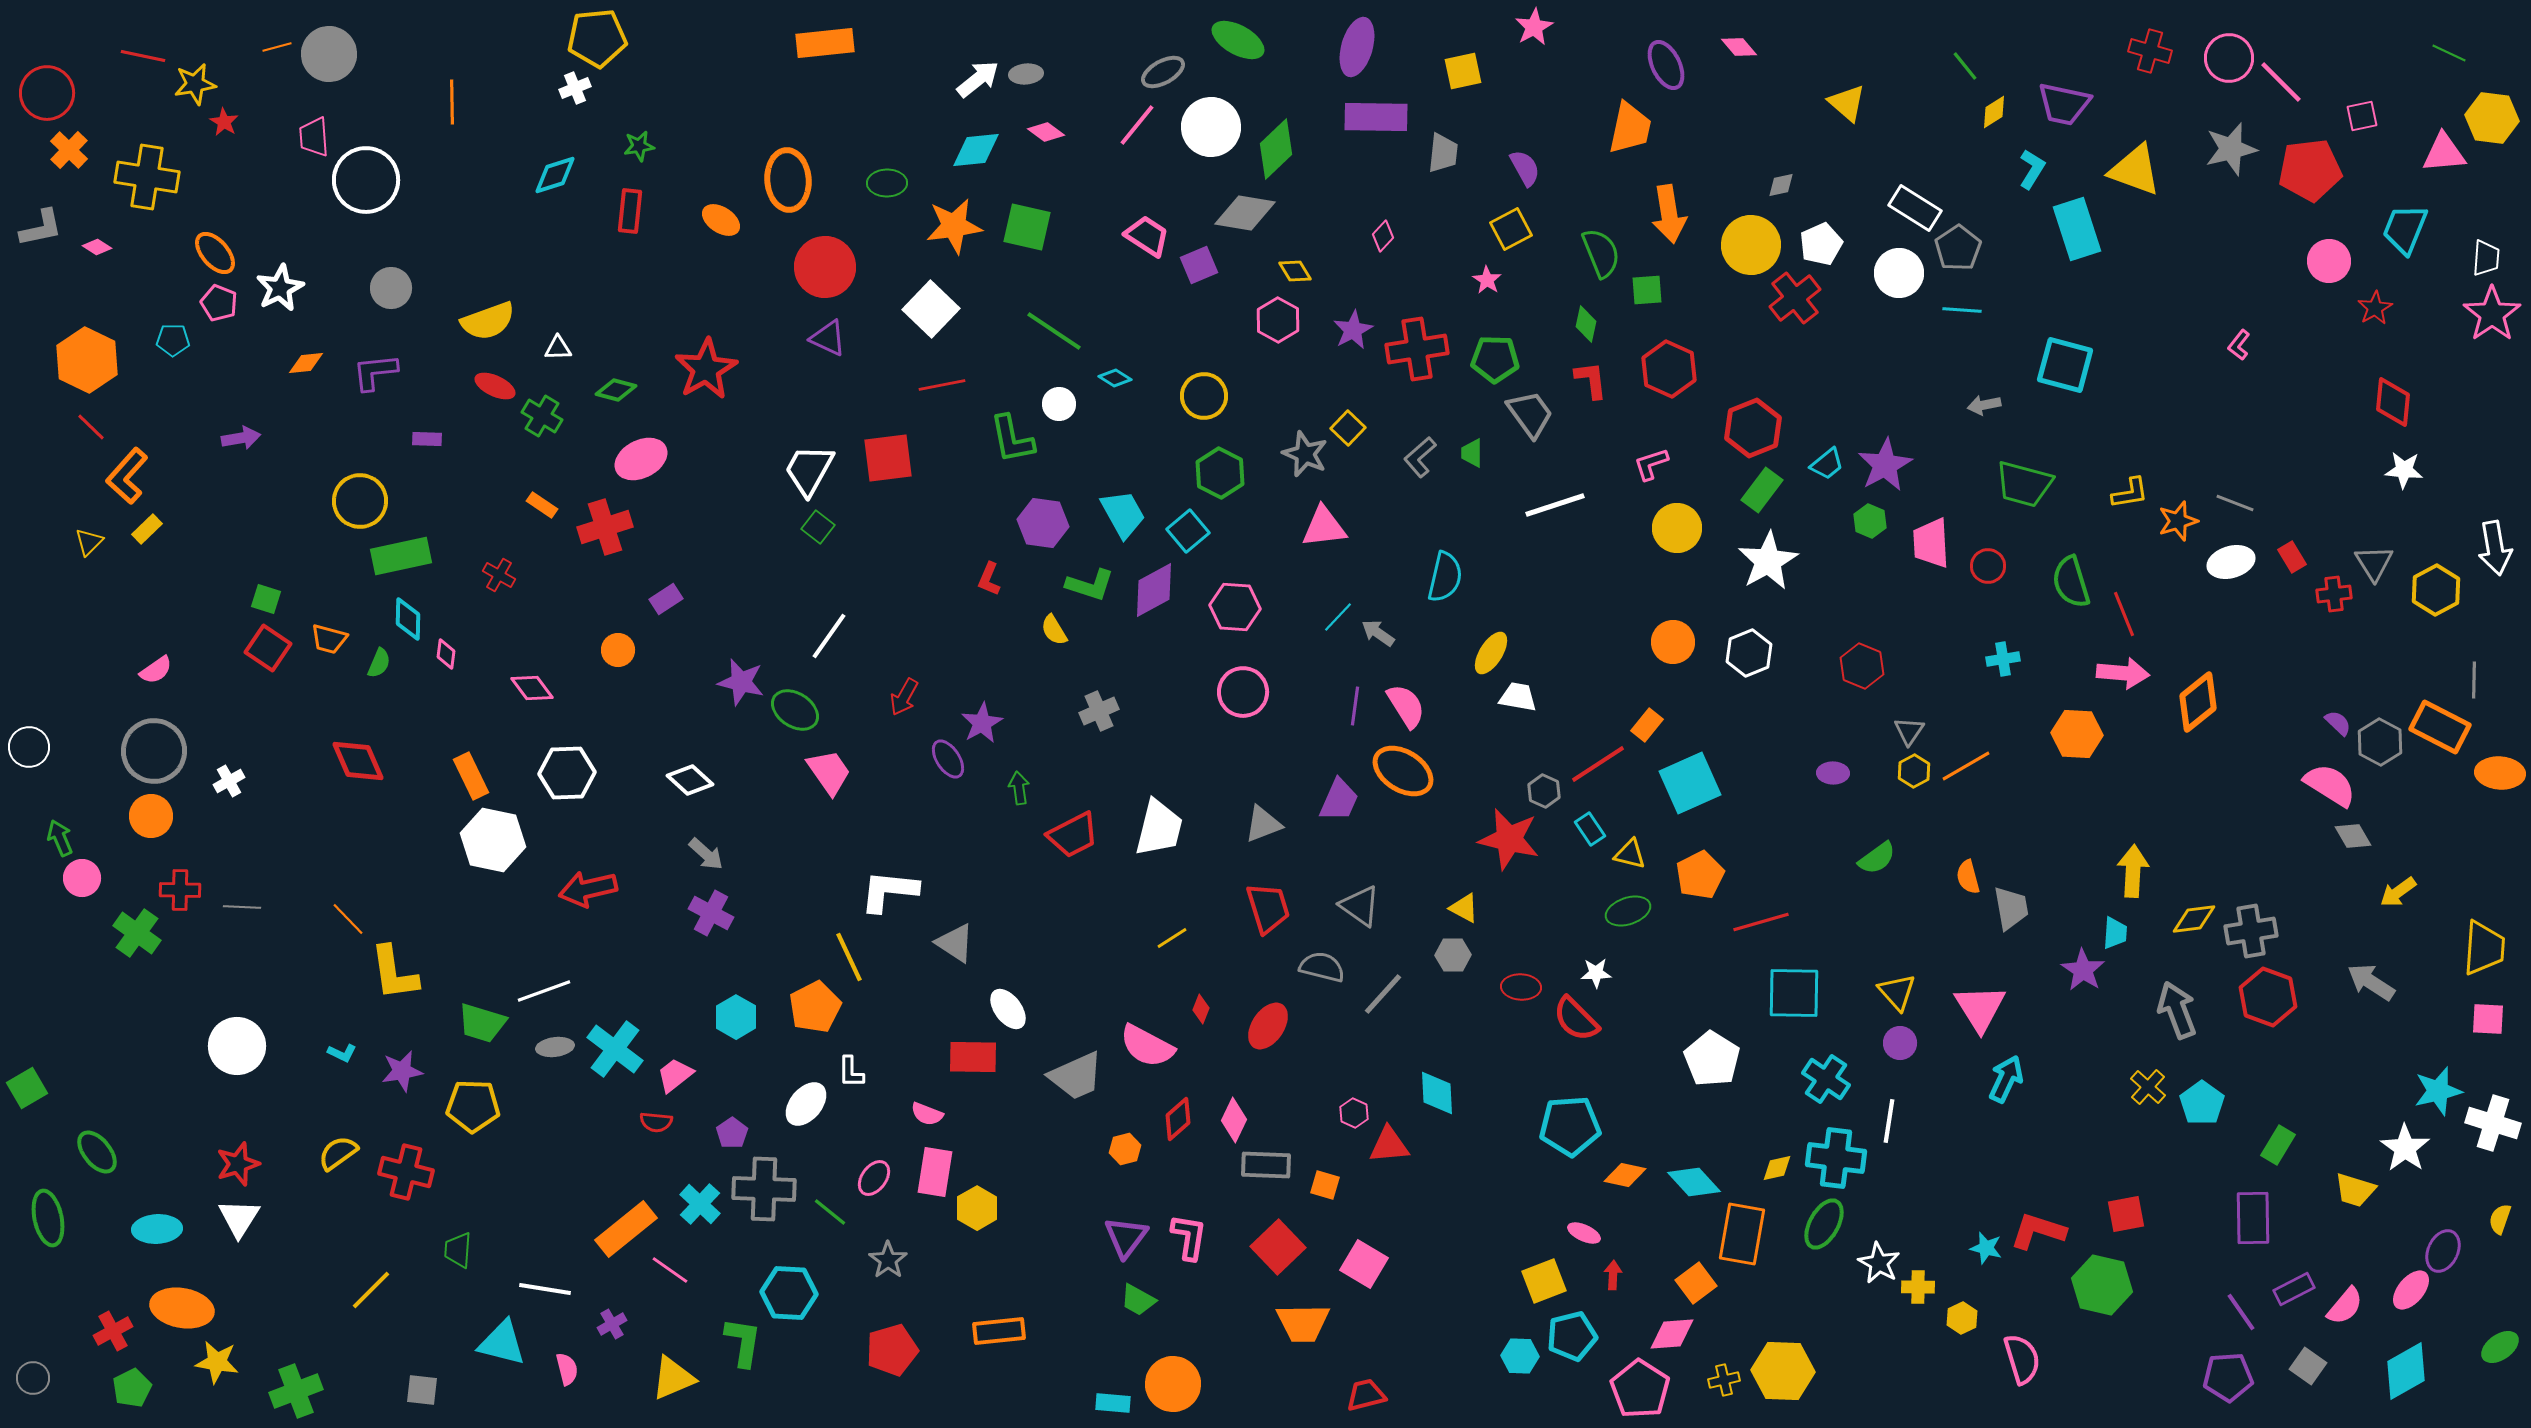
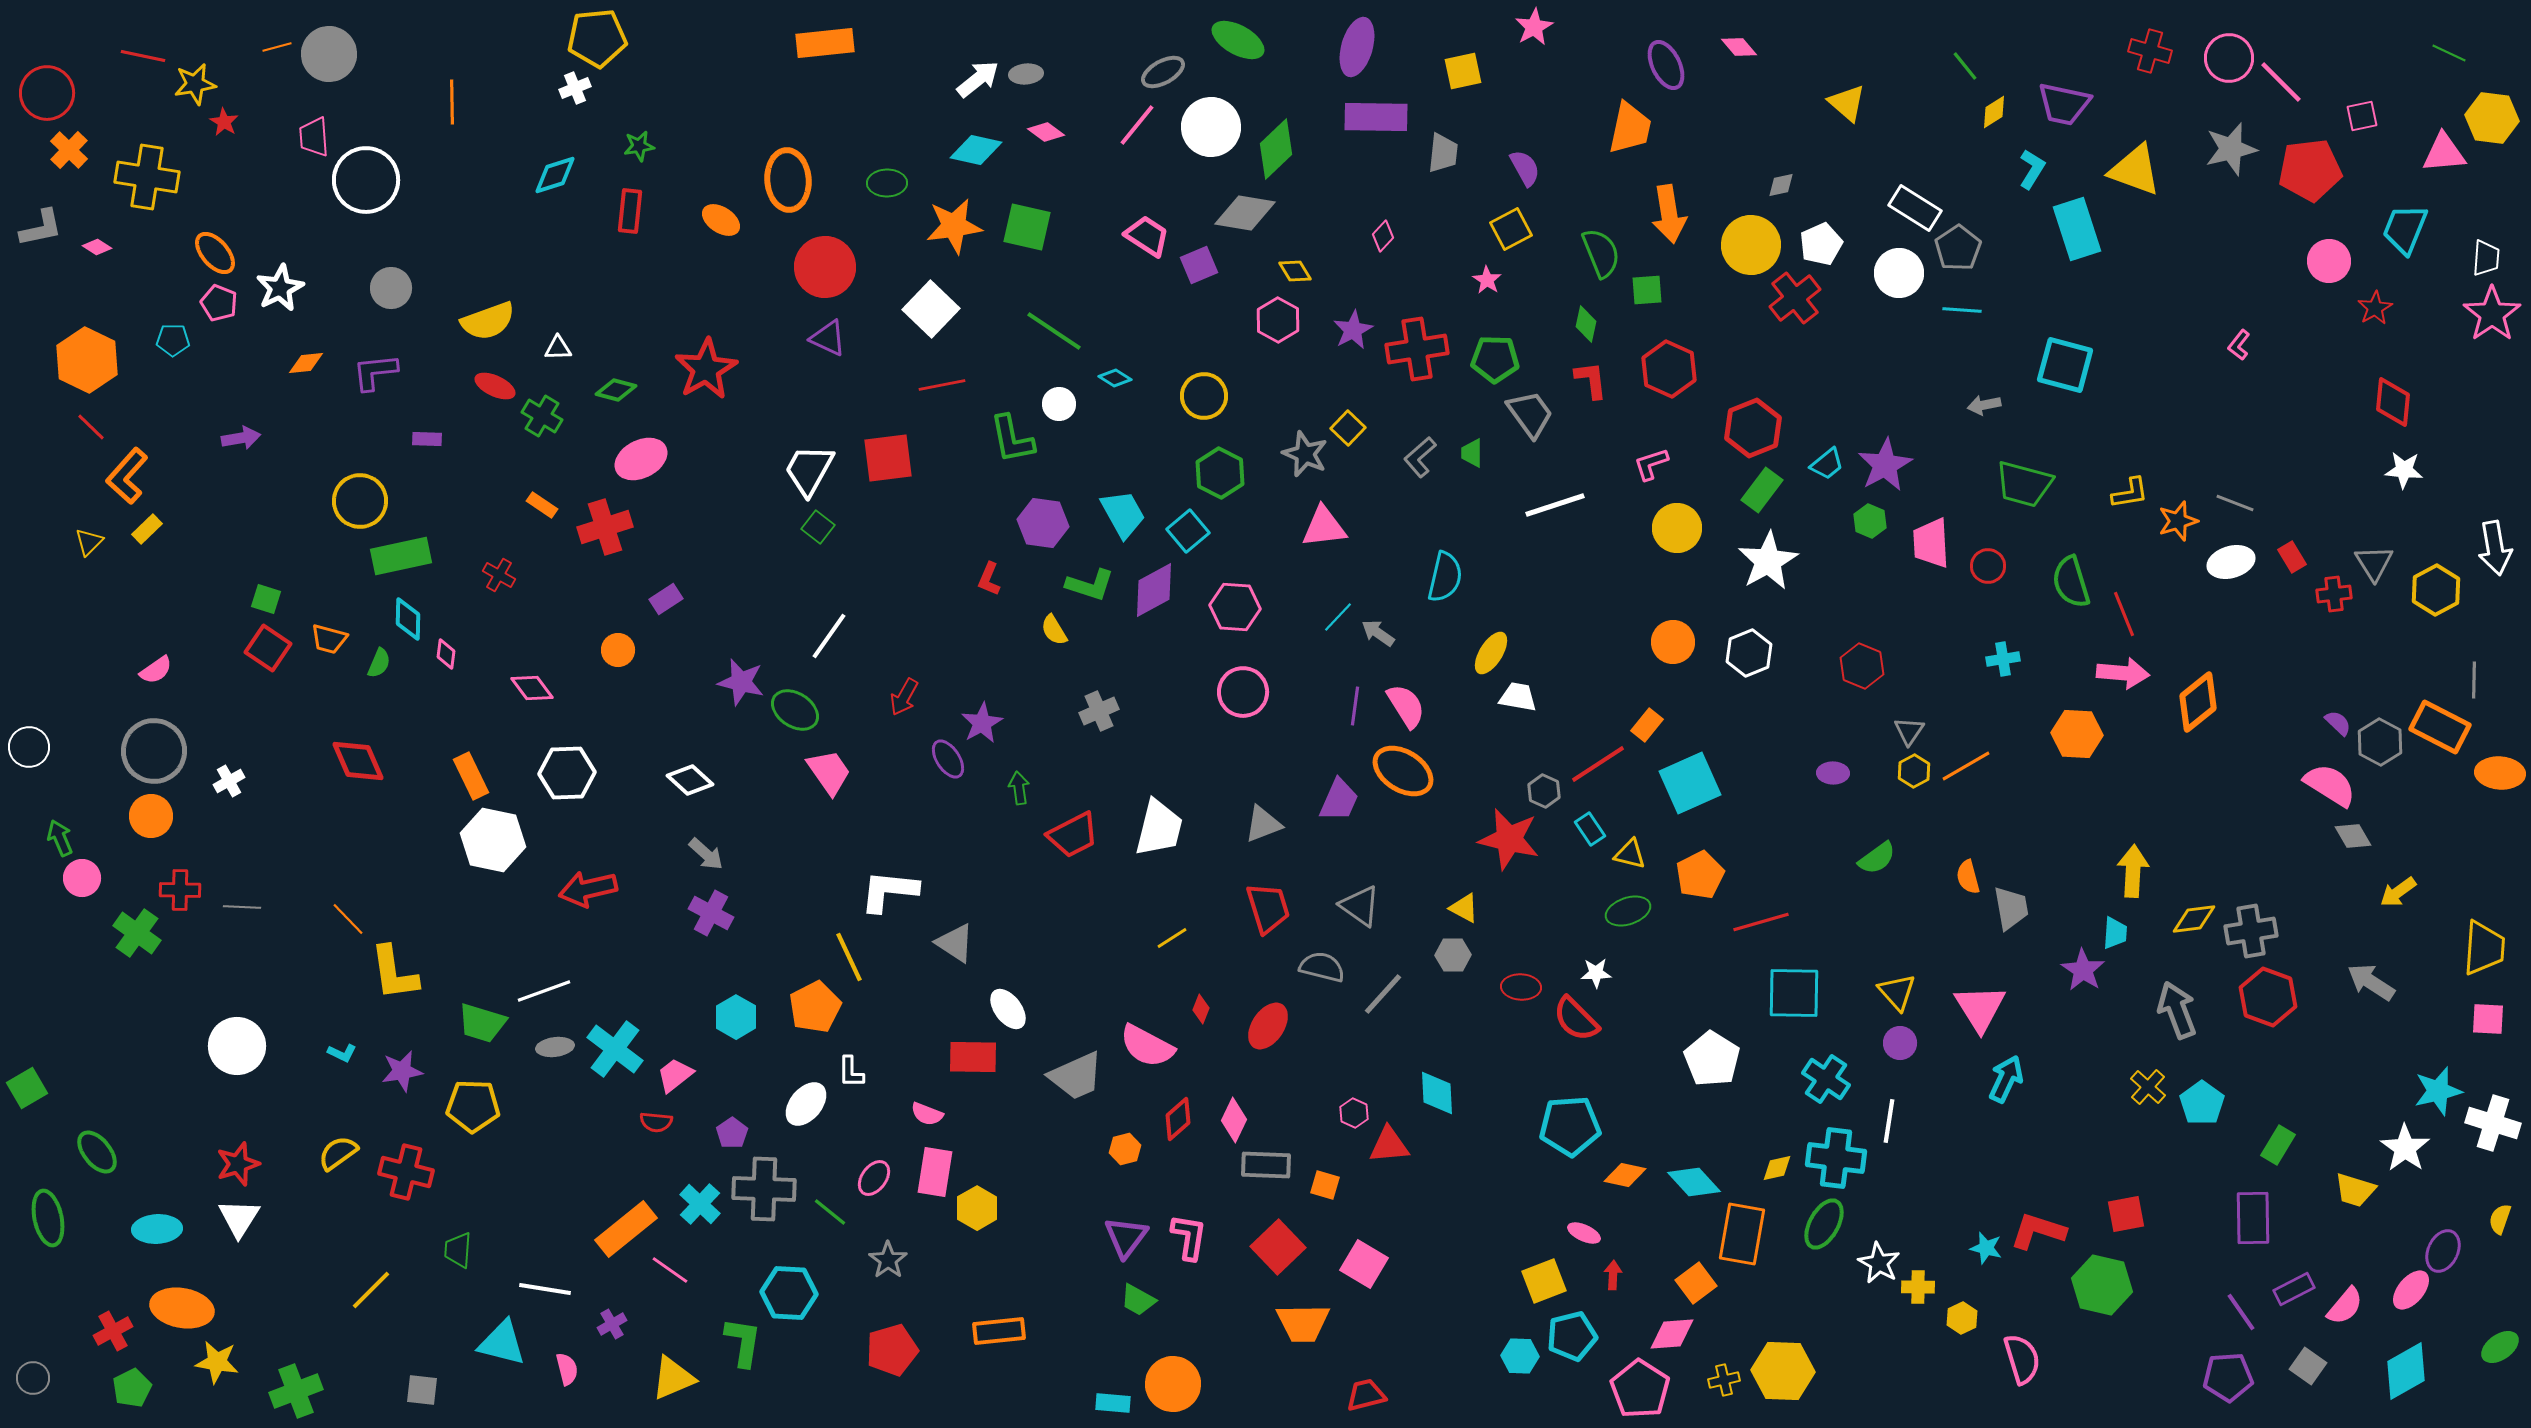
cyan diamond at (976, 150): rotated 18 degrees clockwise
